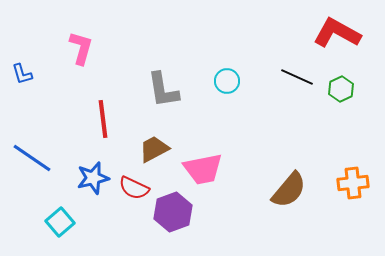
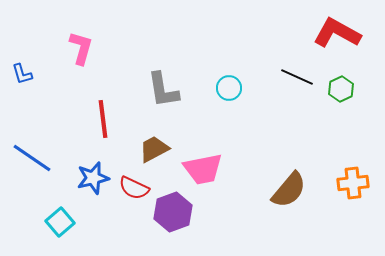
cyan circle: moved 2 px right, 7 px down
